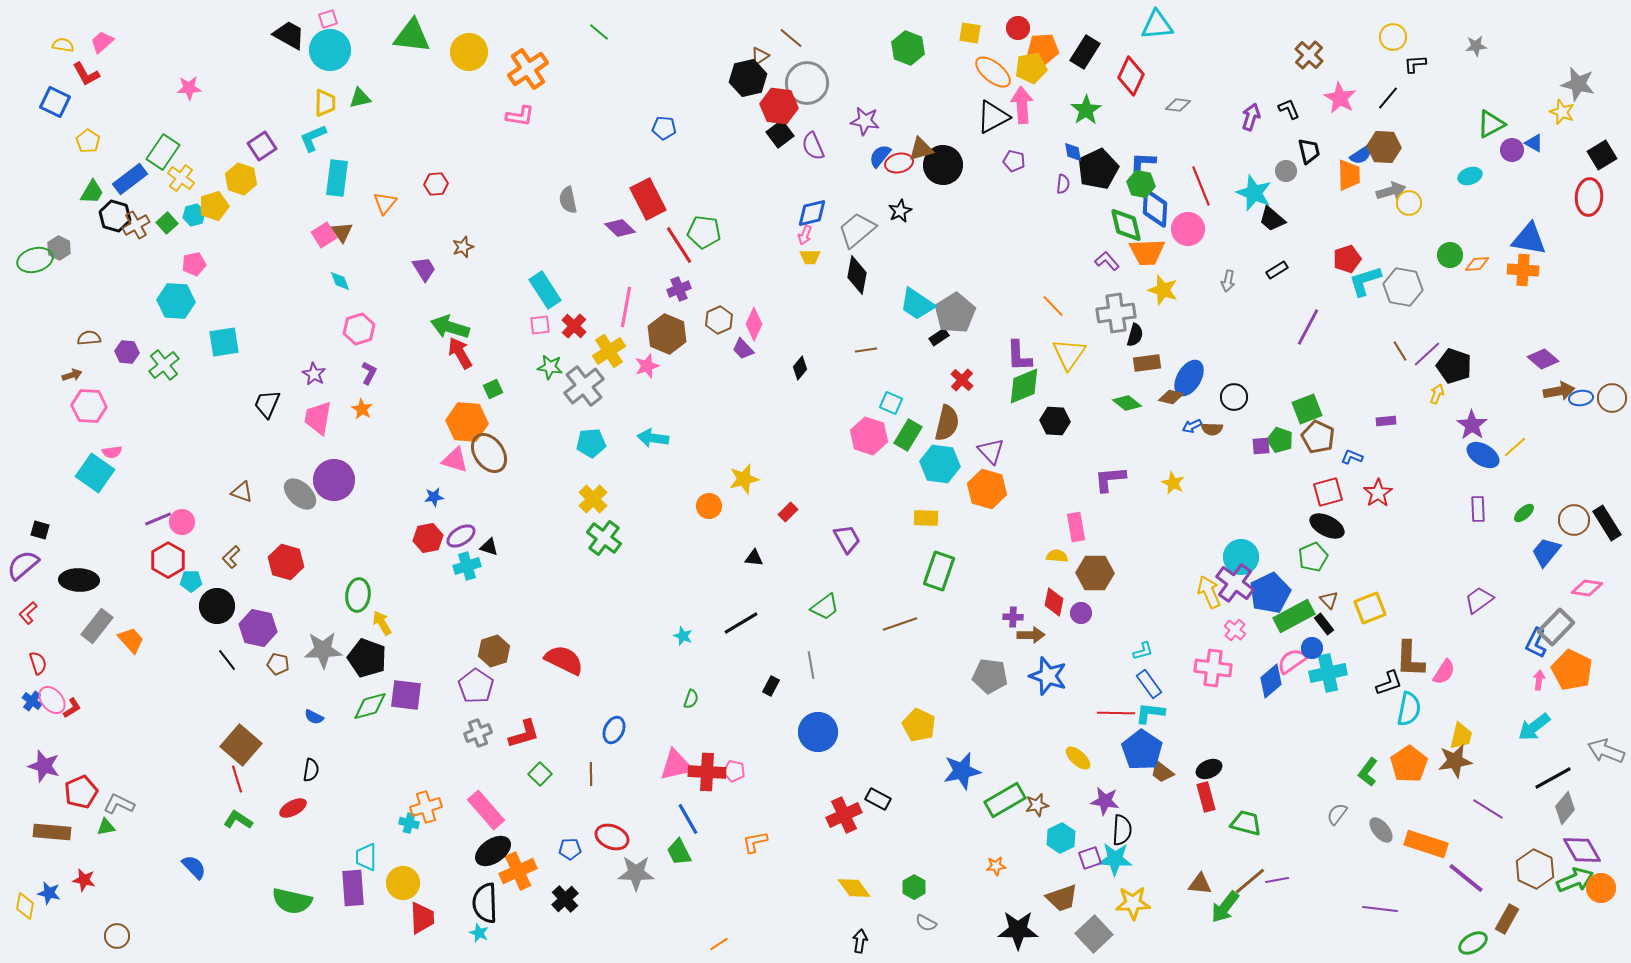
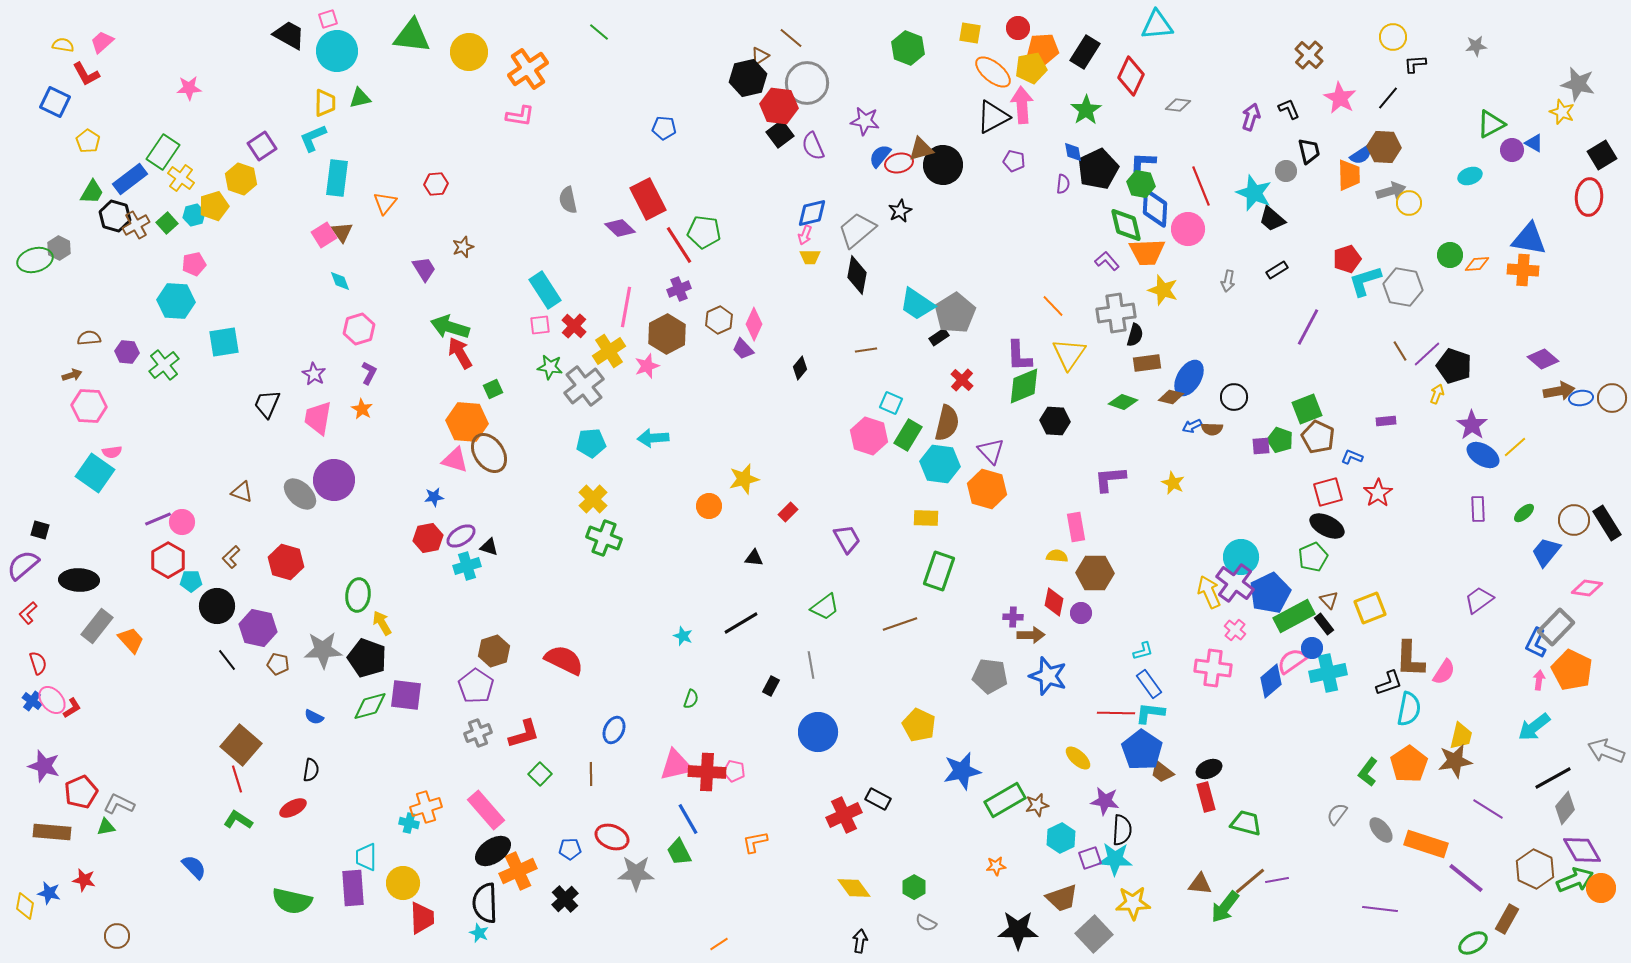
cyan circle at (330, 50): moved 7 px right, 1 px down
brown hexagon at (667, 334): rotated 9 degrees clockwise
green diamond at (1127, 403): moved 4 px left, 1 px up; rotated 20 degrees counterclockwise
cyan arrow at (653, 438): rotated 12 degrees counterclockwise
green cross at (604, 538): rotated 16 degrees counterclockwise
